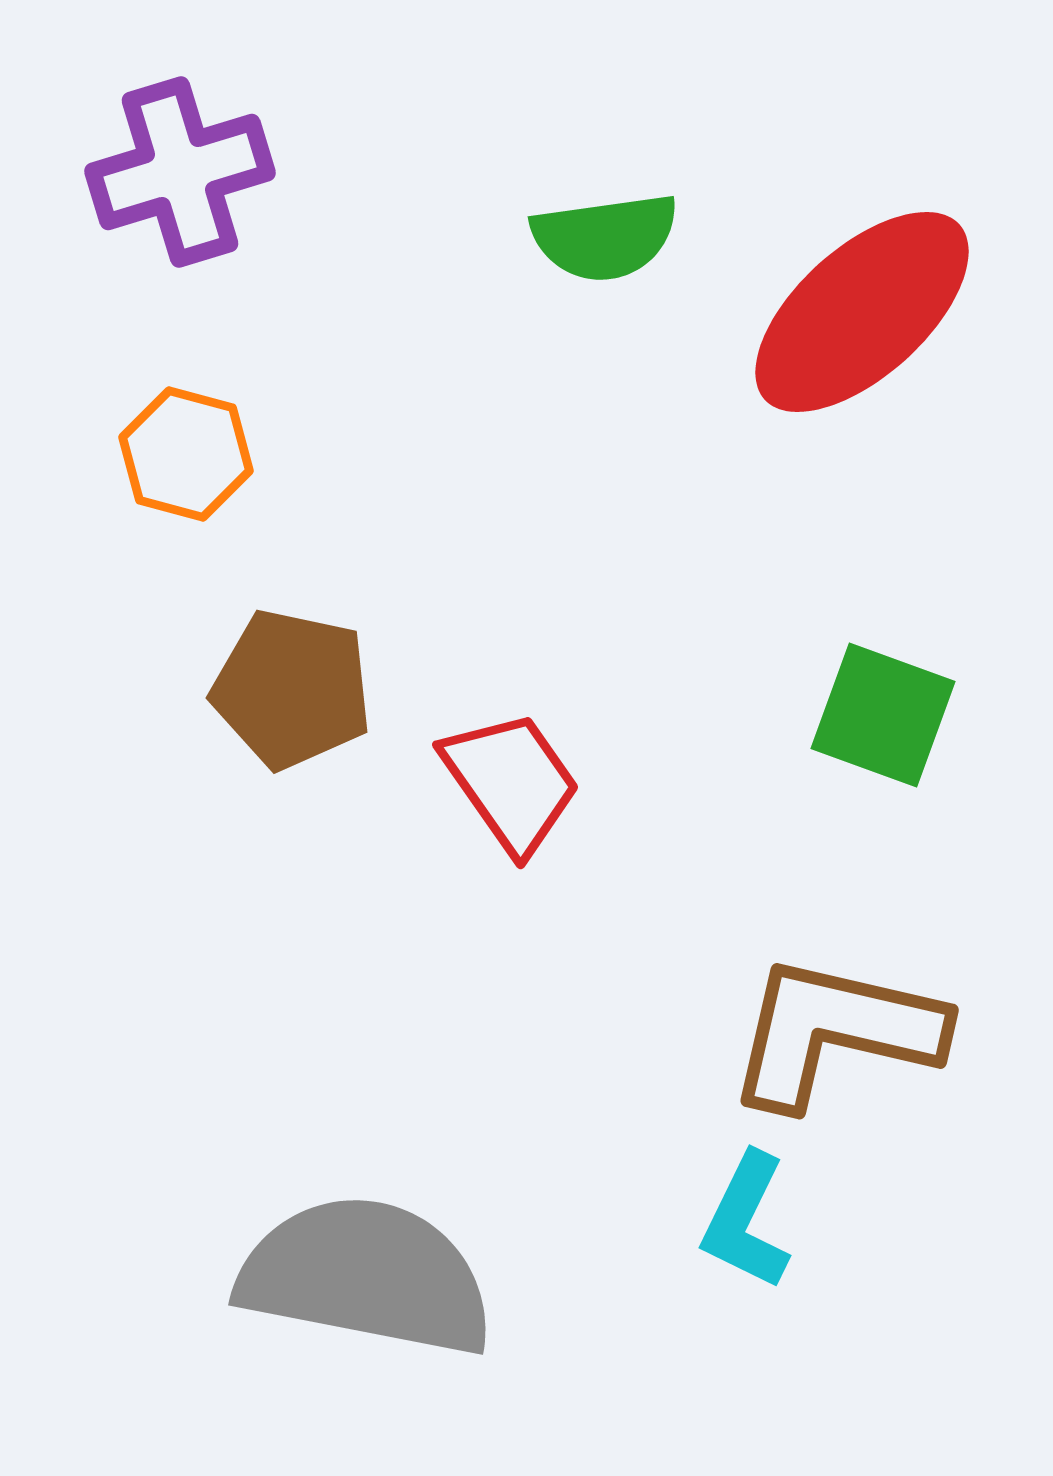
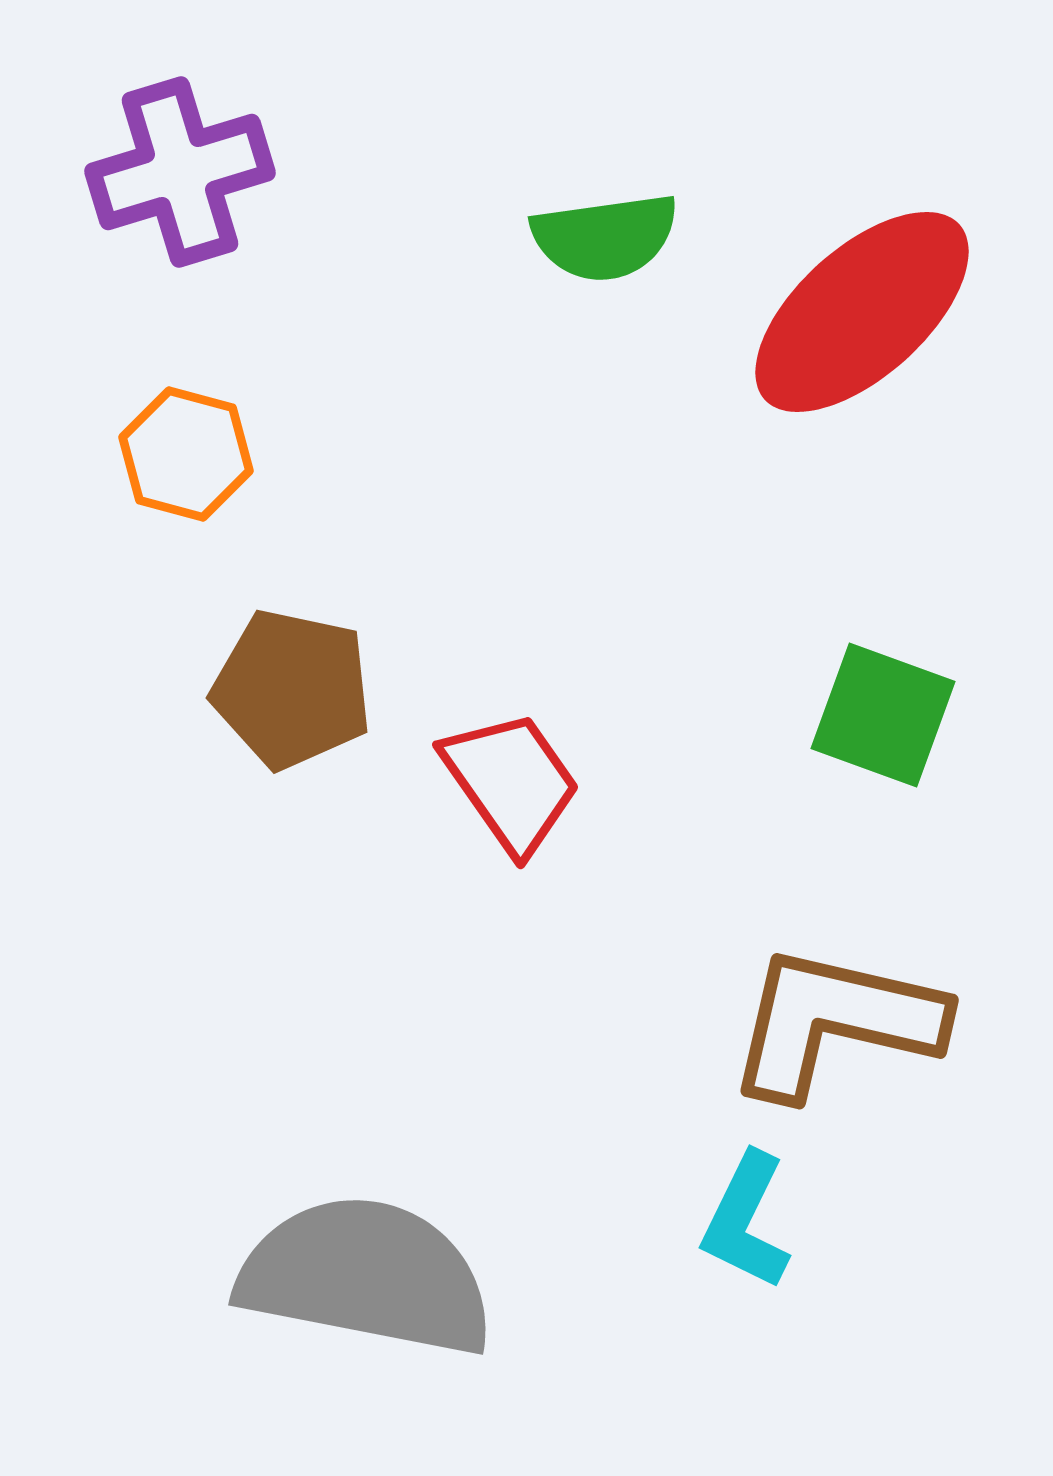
brown L-shape: moved 10 px up
